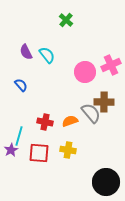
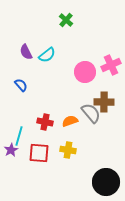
cyan semicircle: rotated 90 degrees clockwise
